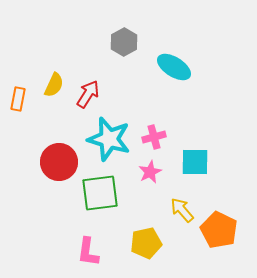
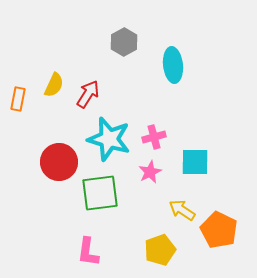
cyan ellipse: moved 1 px left, 2 px up; rotated 52 degrees clockwise
yellow arrow: rotated 16 degrees counterclockwise
yellow pentagon: moved 14 px right, 7 px down; rotated 8 degrees counterclockwise
